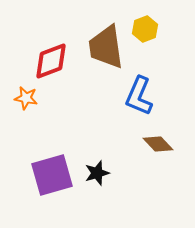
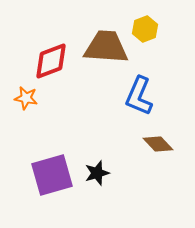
brown trapezoid: rotated 102 degrees clockwise
